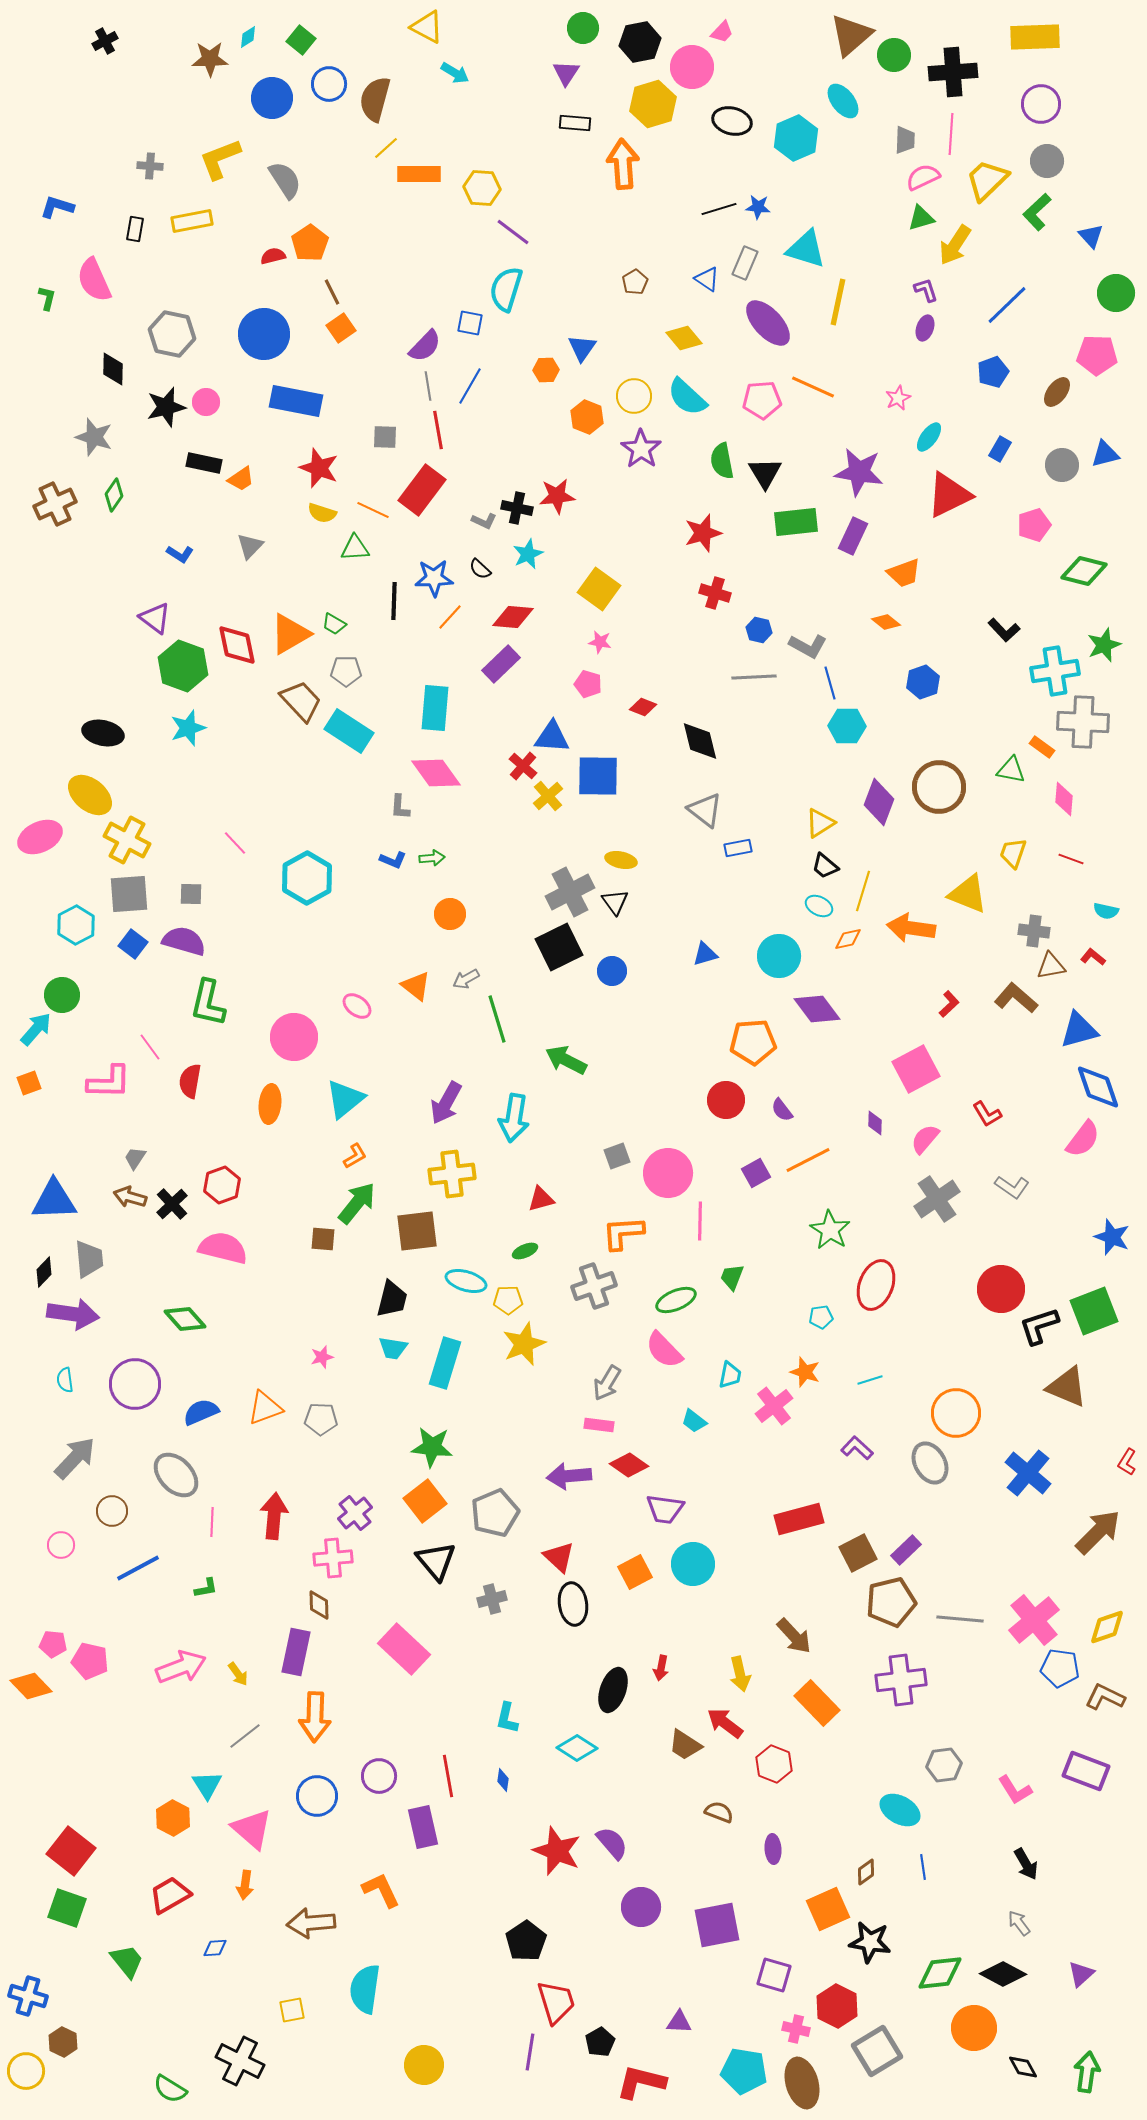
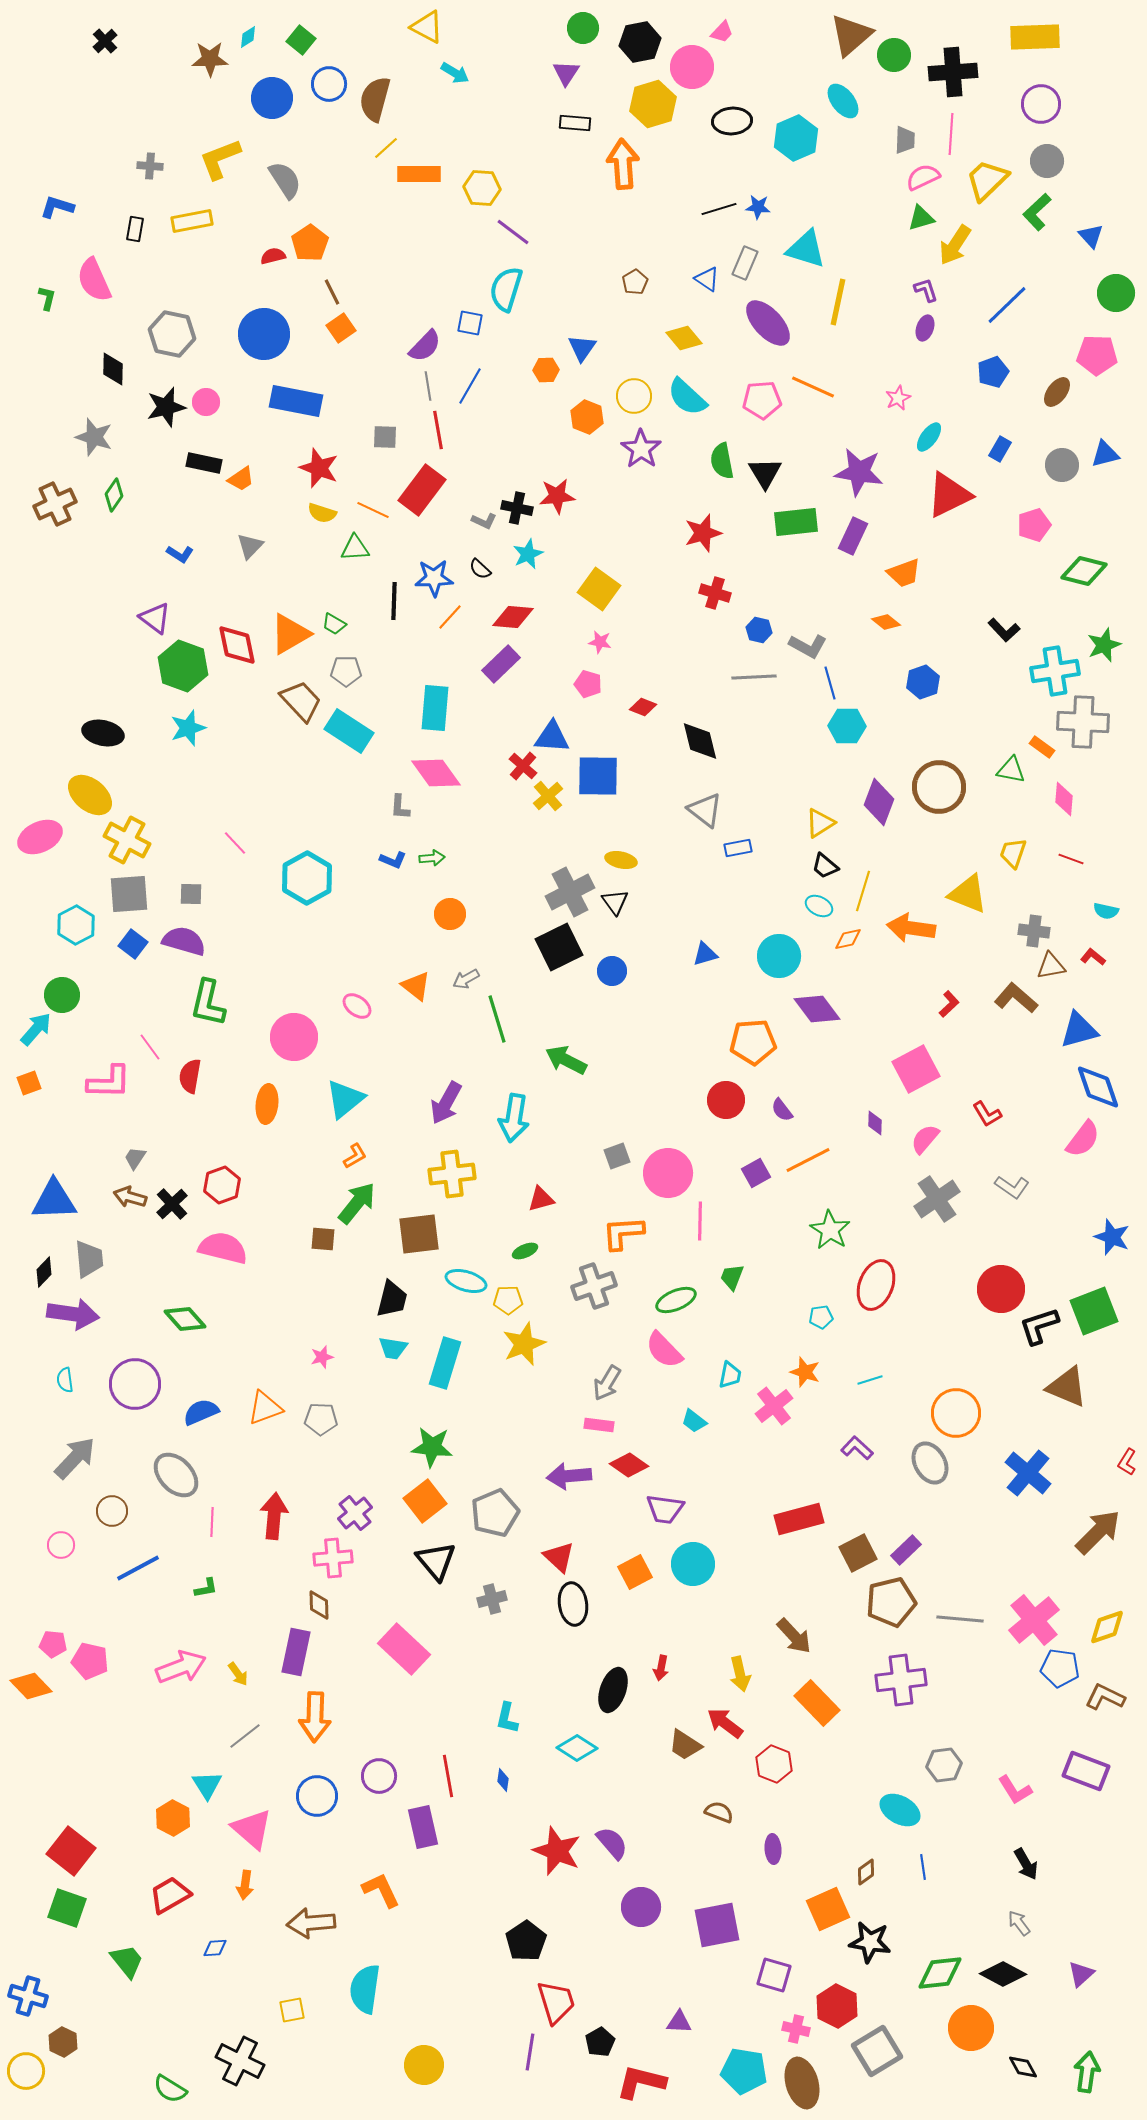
black cross at (105, 41): rotated 15 degrees counterclockwise
black ellipse at (732, 121): rotated 18 degrees counterclockwise
red semicircle at (190, 1081): moved 5 px up
orange ellipse at (270, 1104): moved 3 px left
brown square at (417, 1231): moved 2 px right, 3 px down
orange circle at (974, 2028): moved 3 px left
